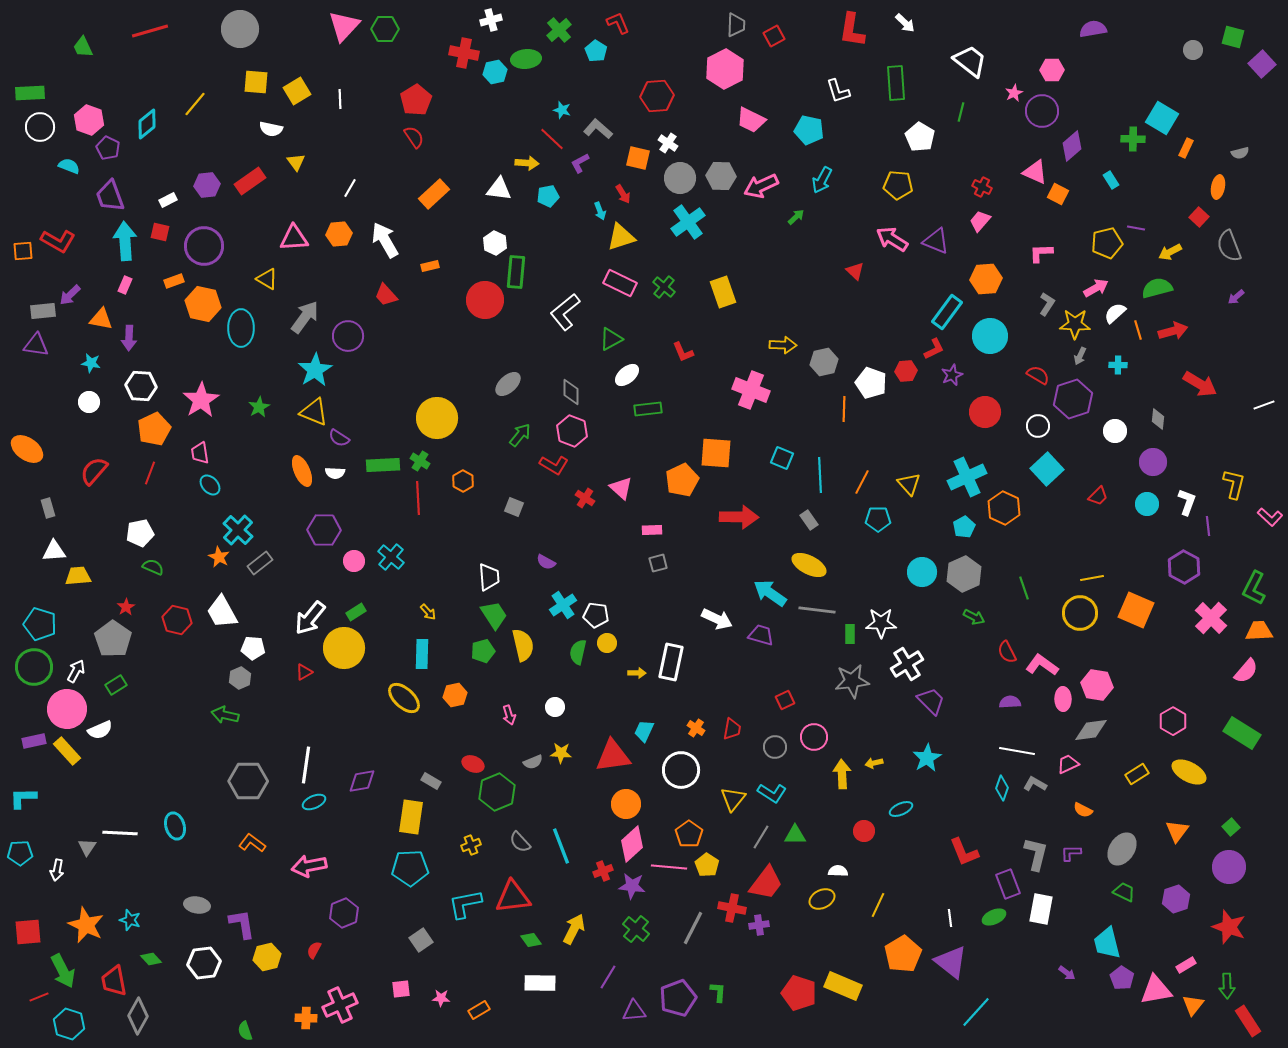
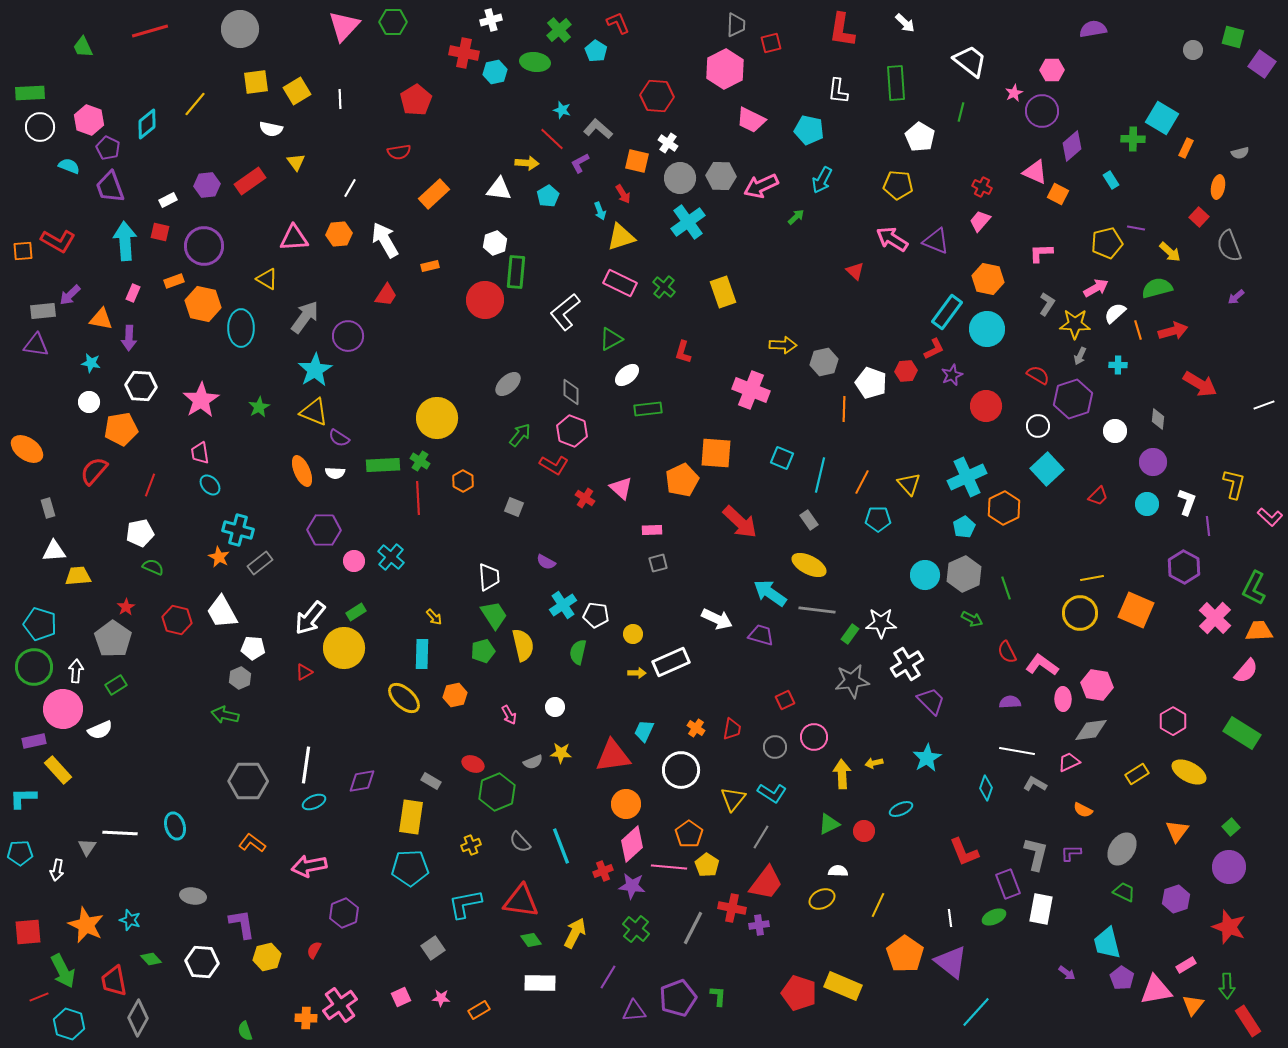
green hexagon at (385, 29): moved 8 px right, 7 px up
red L-shape at (852, 30): moved 10 px left
red square at (774, 36): moved 3 px left, 7 px down; rotated 15 degrees clockwise
green ellipse at (526, 59): moved 9 px right, 3 px down; rotated 12 degrees clockwise
purple square at (1262, 64): rotated 12 degrees counterclockwise
yellow square at (256, 82): rotated 12 degrees counterclockwise
white L-shape at (838, 91): rotated 24 degrees clockwise
red hexagon at (657, 96): rotated 8 degrees clockwise
red semicircle at (414, 137): moved 15 px left, 15 px down; rotated 115 degrees clockwise
orange square at (638, 158): moved 1 px left, 3 px down
purple trapezoid at (110, 196): moved 9 px up
cyan pentagon at (548, 196): rotated 20 degrees counterclockwise
white hexagon at (495, 243): rotated 15 degrees clockwise
yellow arrow at (1170, 252): rotated 110 degrees counterclockwise
orange hexagon at (986, 279): moved 2 px right; rotated 16 degrees clockwise
pink rectangle at (125, 285): moved 8 px right, 8 px down
red trapezoid at (386, 295): rotated 105 degrees counterclockwise
cyan circle at (990, 336): moved 3 px left, 7 px up
red L-shape at (683, 352): rotated 40 degrees clockwise
red circle at (985, 412): moved 1 px right, 6 px up
orange pentagon at (154, 429): moved 33 px left; rotated 16 degrees clockwise
red line at (150, 473): moved 12 px down
cyan line at (820, 475): rotated 16 degrees clockwise
orange hexagon at (1004, 508): rotated 8 degrees clockwise
red arrow at (739, 517): moved 1 px right, 5 px down; rotated 42 degrees clockwise
cyan cross at (238, 530): rotated 28 degrees counterclockwise
cyan circle at (922, 572): moved 3 px right, 3 px down
green line at (1024, 588): moved 18 px left
yellow arrow at (428, 612): moved 6 px right, 5 px down
green arrow at (974, 617): moved 2 px left, 2 px down
pink cross at (1211, 618): moved 4 px right
green rectangle at (850, 634): rotated 36 degrees clockwise
yellow circle at (607, 643): moved 26 px right, 9 px up
white rectangle at (671, 662): rotated 54 degrees clockwise
white arrow at (76, 671): rotated 25 degrees counterclockwise
pink circle at (67, 709): moved 4 px left
pink arrow at (509, 715): rotated 12 degrees counterclockwise
yellow rectangle at (67, 751): moved 9 px left, 19 px down
pink trapezoid at (1068, 764): moved 1 px right, 2 px up
cyan diamond at (1002, 788): moved 16 px left
green triangle at (795, 835): moved 34 px right, 11 px up; rotated 25 degrees counterclockwise
red triangle at (513, 897): moved 8 px right, 4 px down; rotated 15 degrees clockwise
gray ellipse at (197, 905): moved 4 px left, 9 px up
yellow arrow at (574, 929): moved 1 px right, 4 px down
gray square at (421, 940): moved 12 px right, 8 px down
orange pentagon at (903, 954): moved 2 px right; rotated 6 degrees counterclockwise
white hexagon at (204, 963): moved 2 px left, 1 px up; rotated 12 degrees clockwise
pink square at (401, 989): moved 8 px down; rotated 18 degrees counterclockwise
green L-shape at (718, 992): moved 4 px down
pink cross at (340, 1005): rotated 12 degrees counterclockwise
gray diamond at (138, 1016): moved 2 px down
